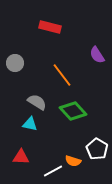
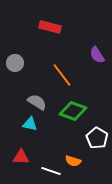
green diamond: rotated 28 degrees counterclockwise
white pentagon: moved 11 px up
white line: moved 2 px left; rotated 48 degrees clockwise
